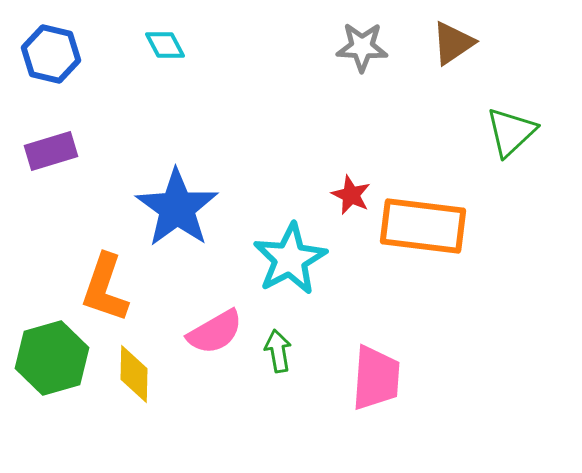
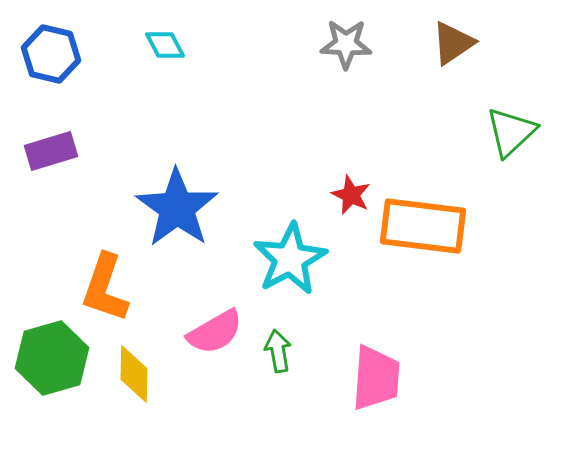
gray star: moved 16 px left, 3 px up
